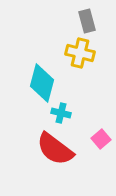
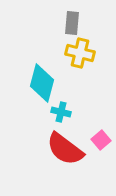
gray rectangle: moved 15 px left, 2 px down; rotated 20 degrees clockwise
cyan cross: moved 1 px up
pink square: moved 1 px down
red semicircle: moved 10 px right
